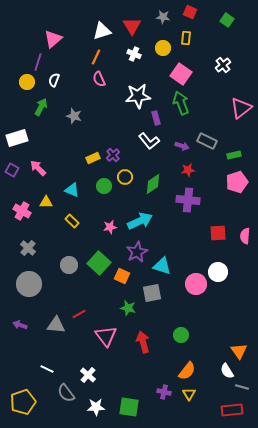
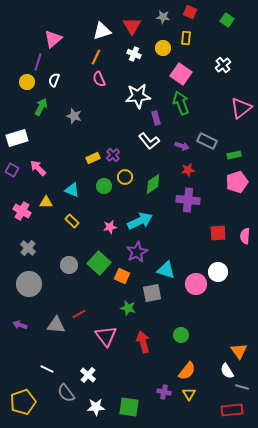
cyan triangle at (162, 266): moved 4 px right, 4 px down
